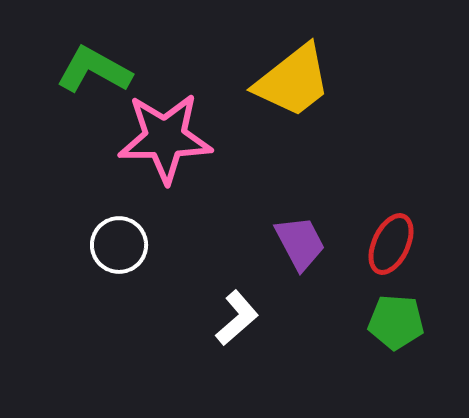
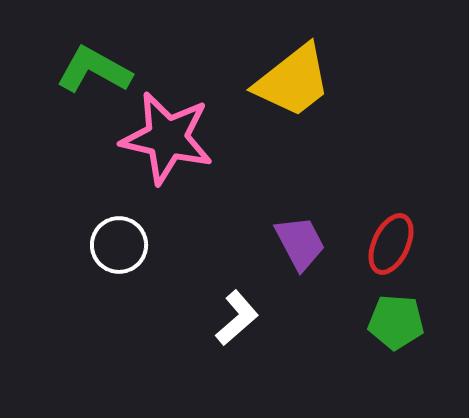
pink star: moved 2 px right; rotated 14 degrees clockwise
